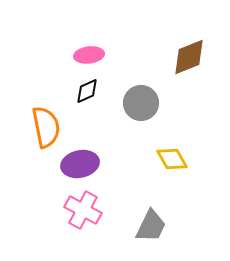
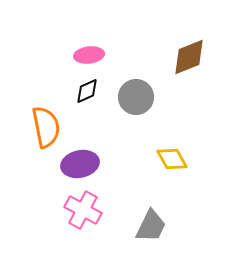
gray circle: moved 5 px left, 6 px up
